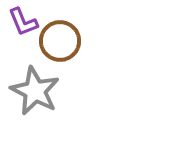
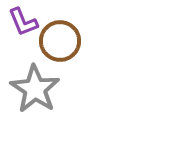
gray star: moved 2 px up; rotated 6 degrees clockwise
